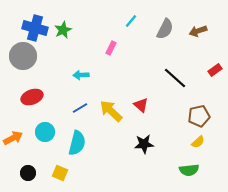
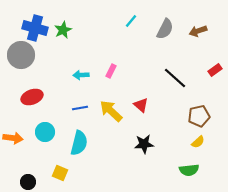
pink rectangle: moved 23 px down
gray circle: moved 2 px left, 1 px up
blue line: rotated 21 degrees clockwise
orange arrow: rotated 36 degrees clockwise
cyan semicircle: moved 2 px right
black circle: moved 9 px down
